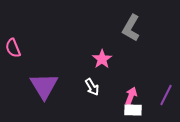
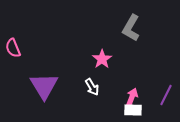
pink arrow: moved 1 px right, 1 px down
